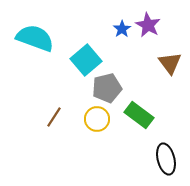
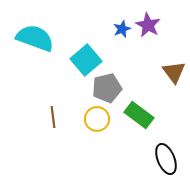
blue star: rotated 12 degrees clockwise
brown triangle: moved 4 px right, 9 px down
brown line: moved 1 px left; rotated 40 degrees counterclockwise
black ellipse: rotated 8 degrees counterclockwise
